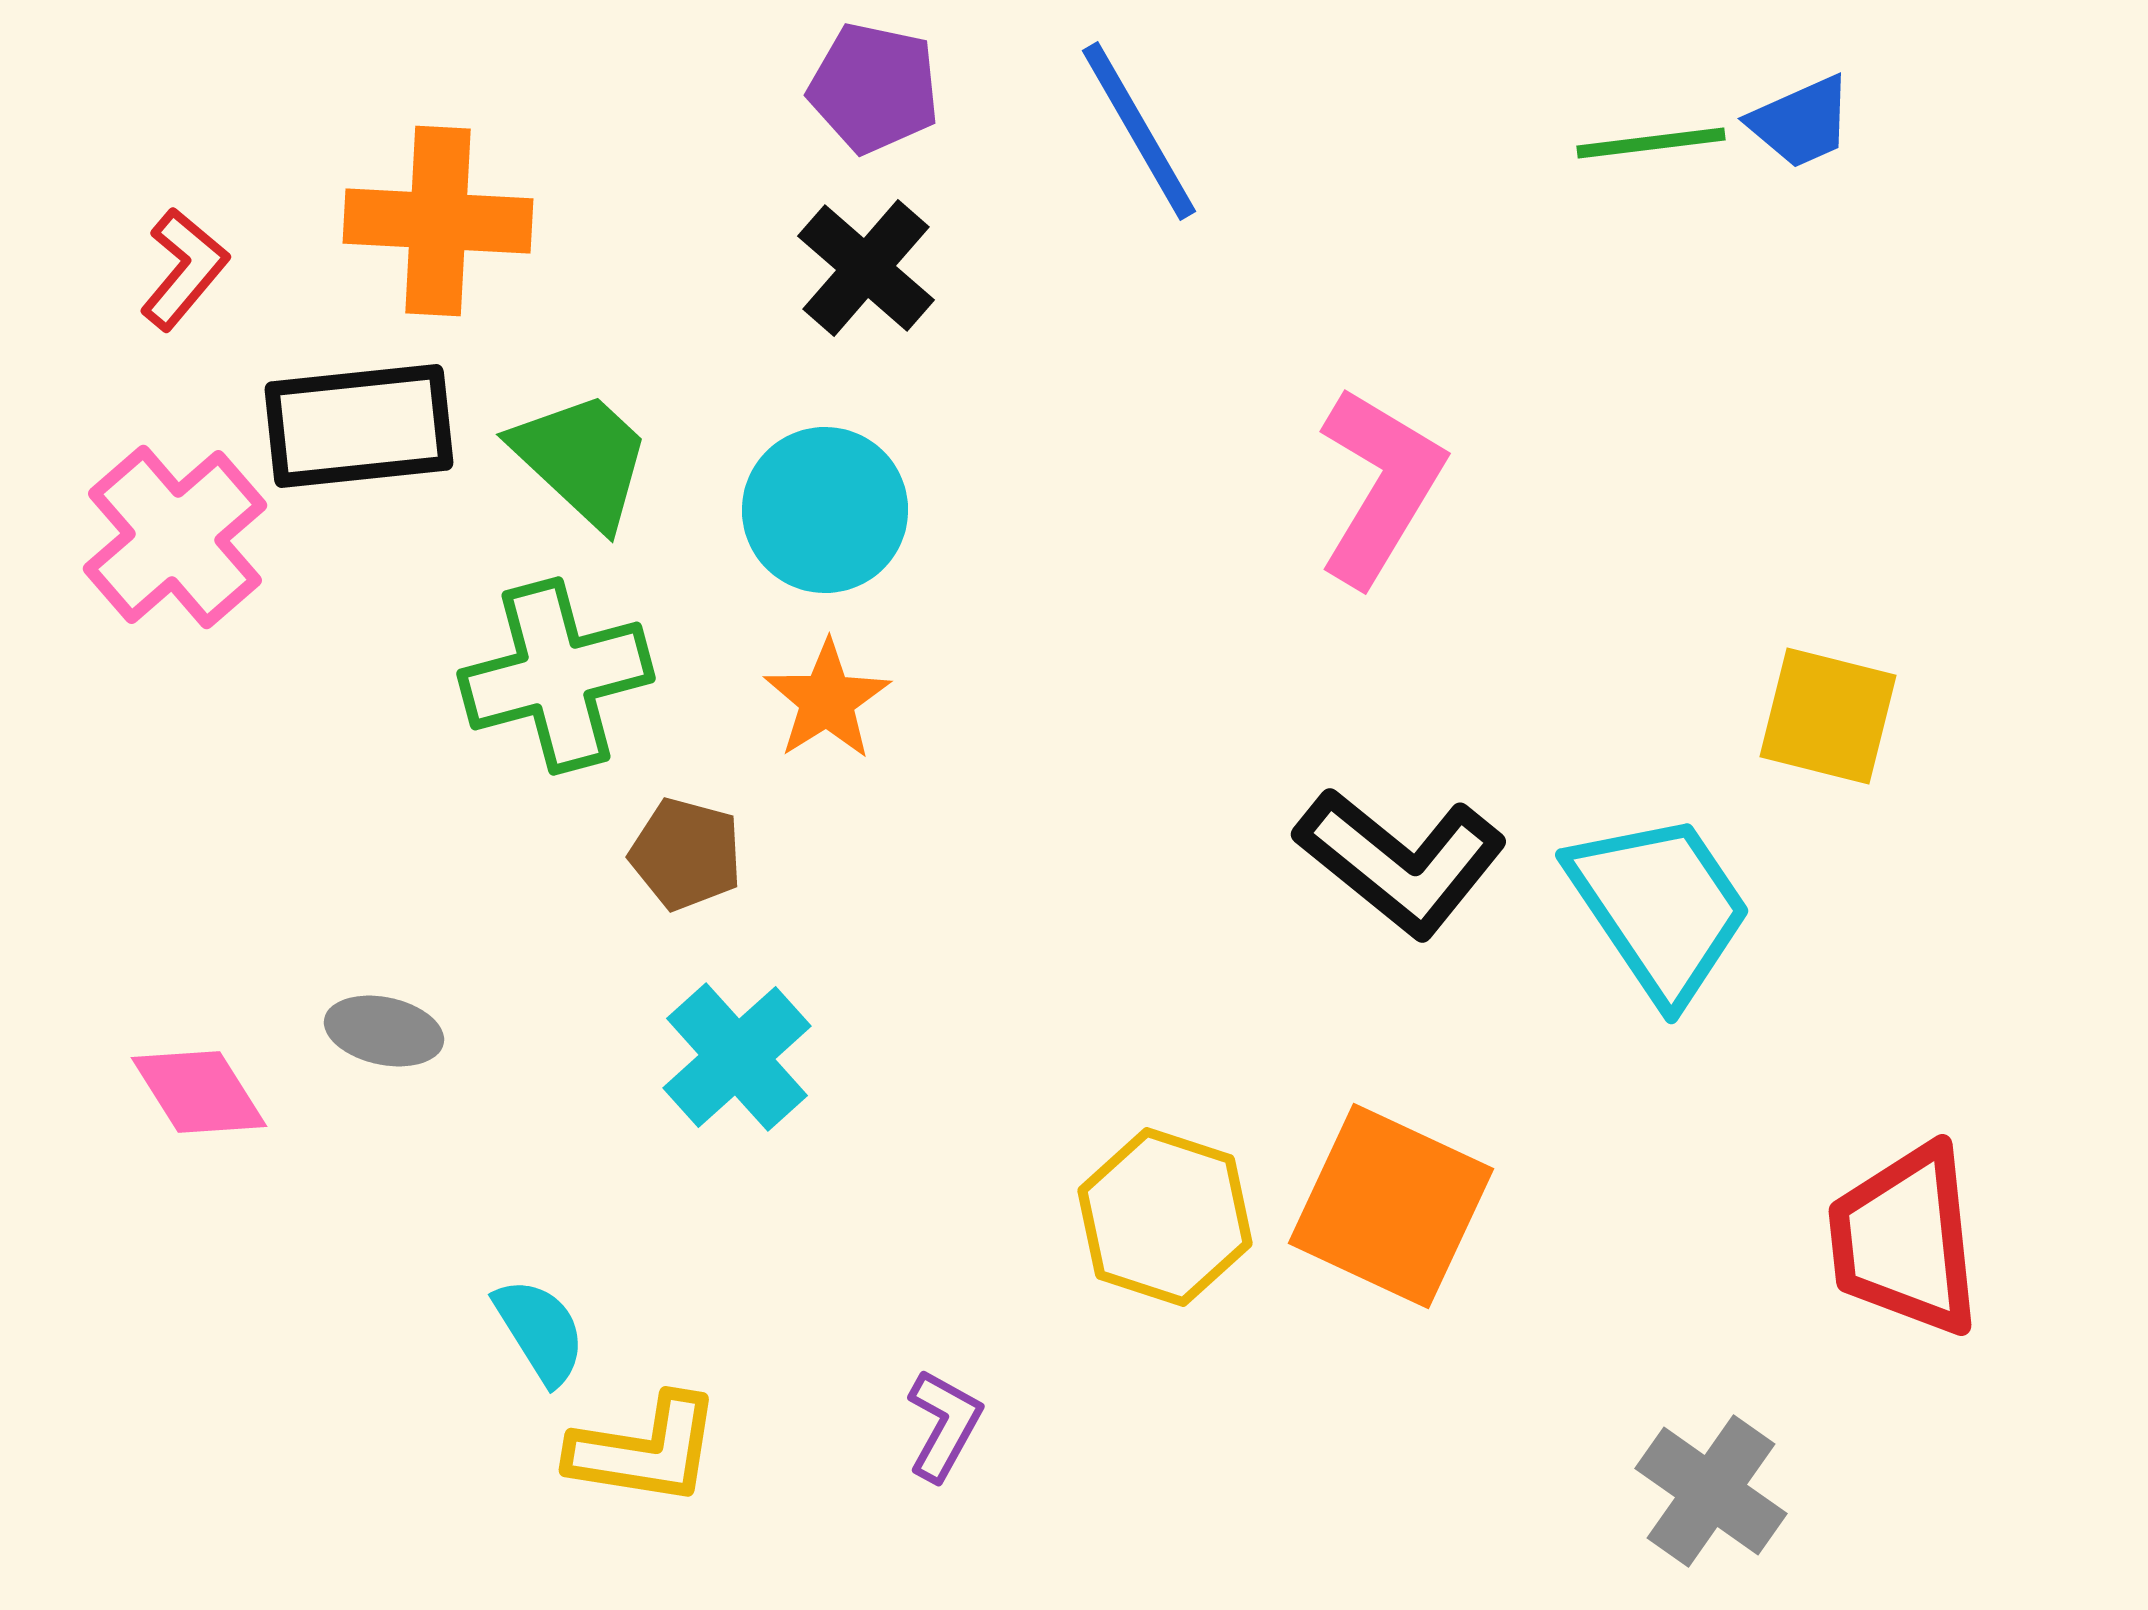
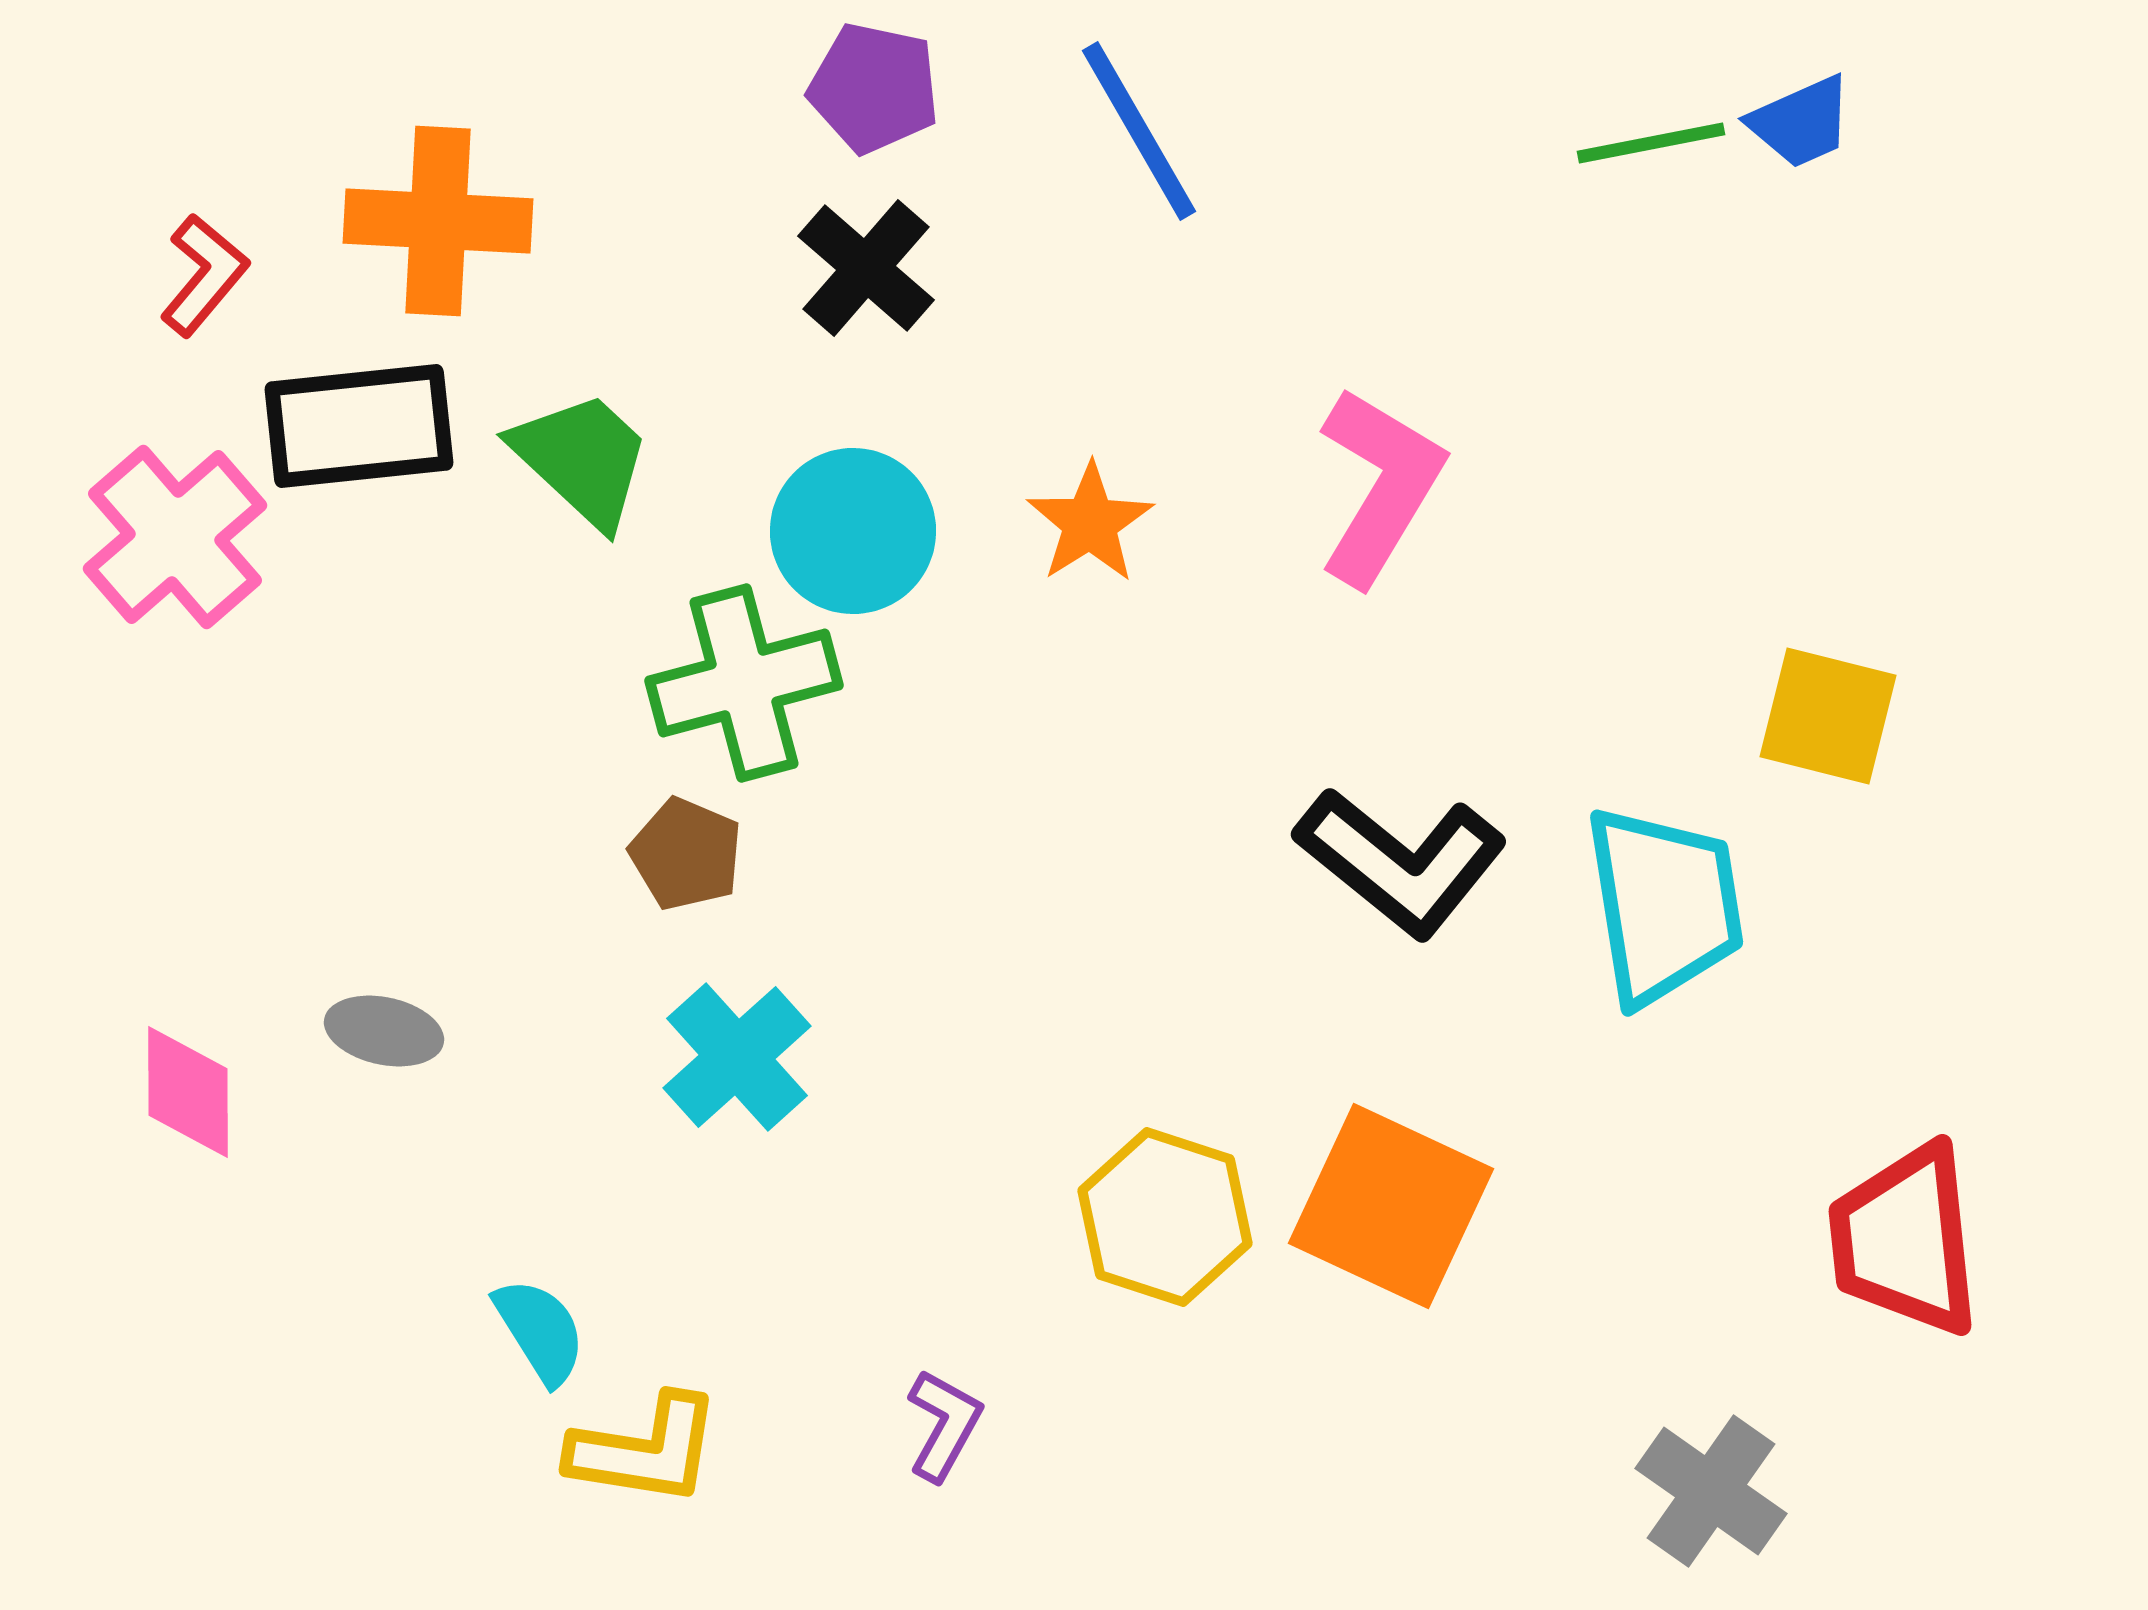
green line: rotated 4 degrees counterclockwise
red L-shape: moved 20 px right, 6 px down
cyan circle: moved 28 px right, 21 px down
green cross: moved 188 px right, 7 px down
orange star: moved 263 px right, 177 px up
brown pentagon: rotated 8 degrees clockwise
cyan trapezoid: moved 4 px right, 2 px up; rotated 25 degrees clockwise
pink diamond: moved 11 px left; rotated 32 degrees clockwise
